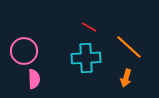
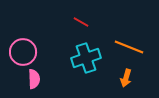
red line: moved 8 px left, 5 px up
orange line: rotated 20 degrees counterclockwise
pink circle: moved 1 px left, 1 px down
cyan cross: rotated 16 degrees counterclockwise
